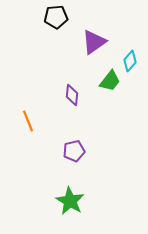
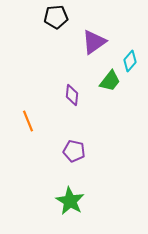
purple pentagon: rotated 25 degrees clockwise
